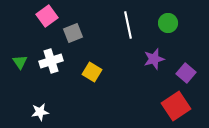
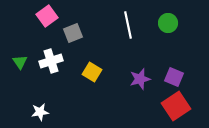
purple star: moved 14 px left, 20 px down
purple square: moved 12 px left, 4 px down; rotated 18 degrees counterclockwise
